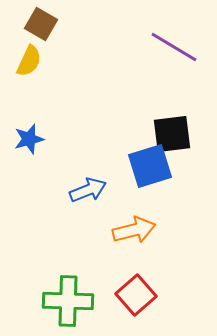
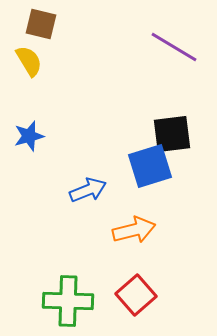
brown square: rotated 16 degrees counterclockwise
yellow semicircle: rotated 56 degrees counterclockwise
blue star: moved 3 px up
